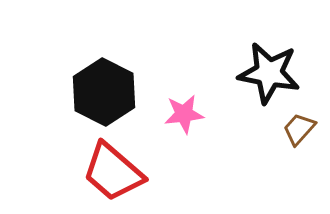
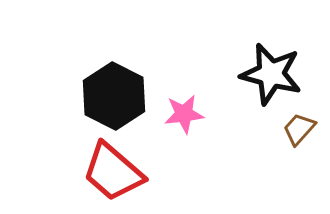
black star: moved 2 px right, 1 px down; rotated 4 degrees clockwise
black hexagon: moved 10 px right, 4 px down
